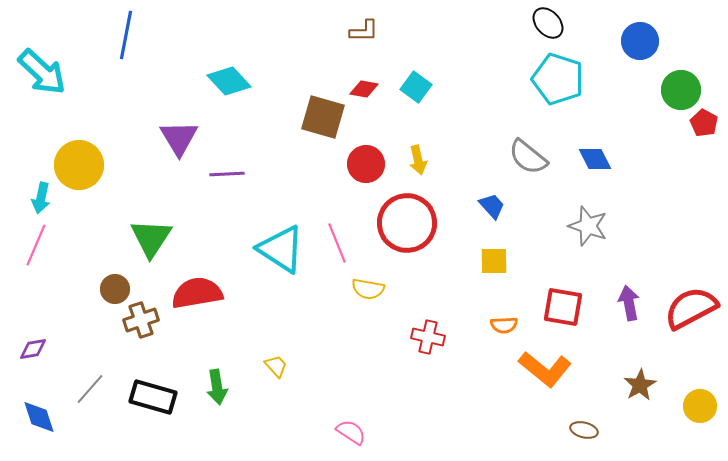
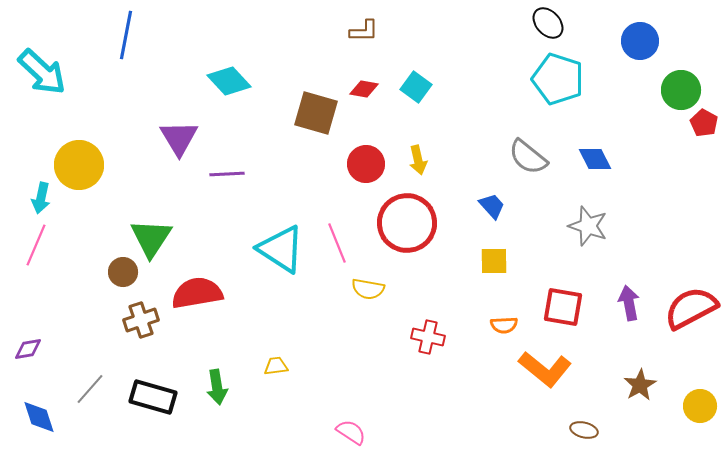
brown square at (323, 117): moved 7 px left, 4 px up
brown circle at (115, 289): moved 8 px right, 17 px up
purple diamond at (33, 349): moved 5 px left
yellow trapezoid at (276, 366): rotated 55 degrees counterclockwise
